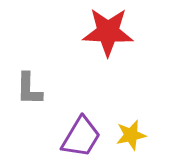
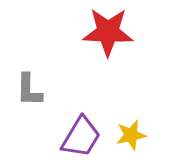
gray L-shape: moved 1 px down
